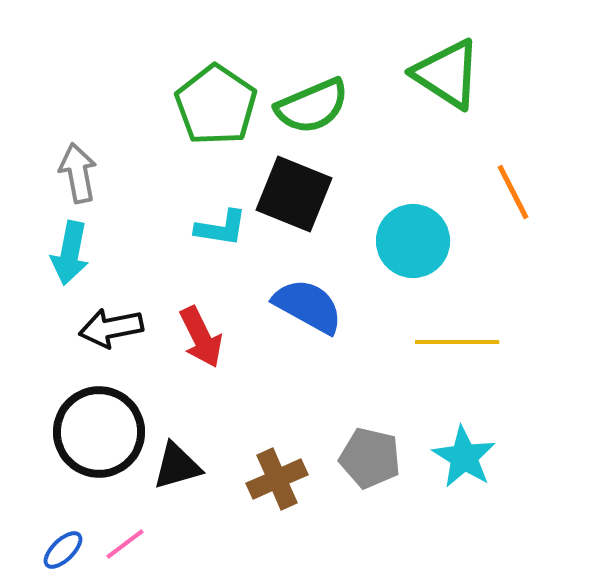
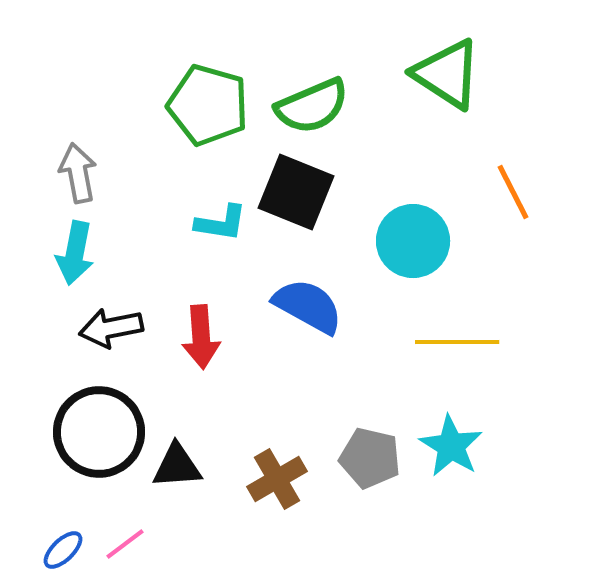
green pentagon: moved 8 px left; rotated 18 degrees counterclockwise
black square: moved 2 px right, 2 px up
cyan L-shape: moved 5 px up
cyan arrow: moved 5 px right
red arrow: rotated 22 degrees clockwise
cyan star: moved 13 px left, 11 px up
black triangle: rotated 12 degrees clockwise
brown cross: rotated 6 degrees counterclockwise
